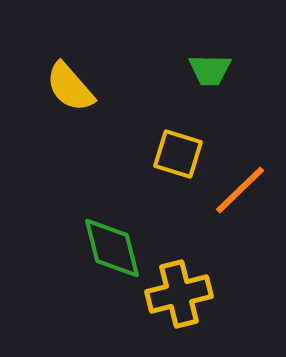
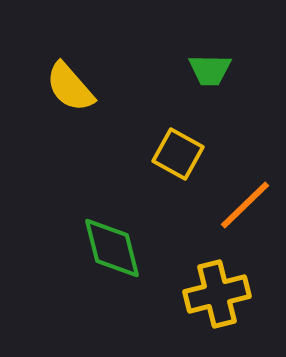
yellow square: rotated 12 degrees clockwise
orange line: moved 5 px right, 15 px down
yellow cross: moved 38 px right
